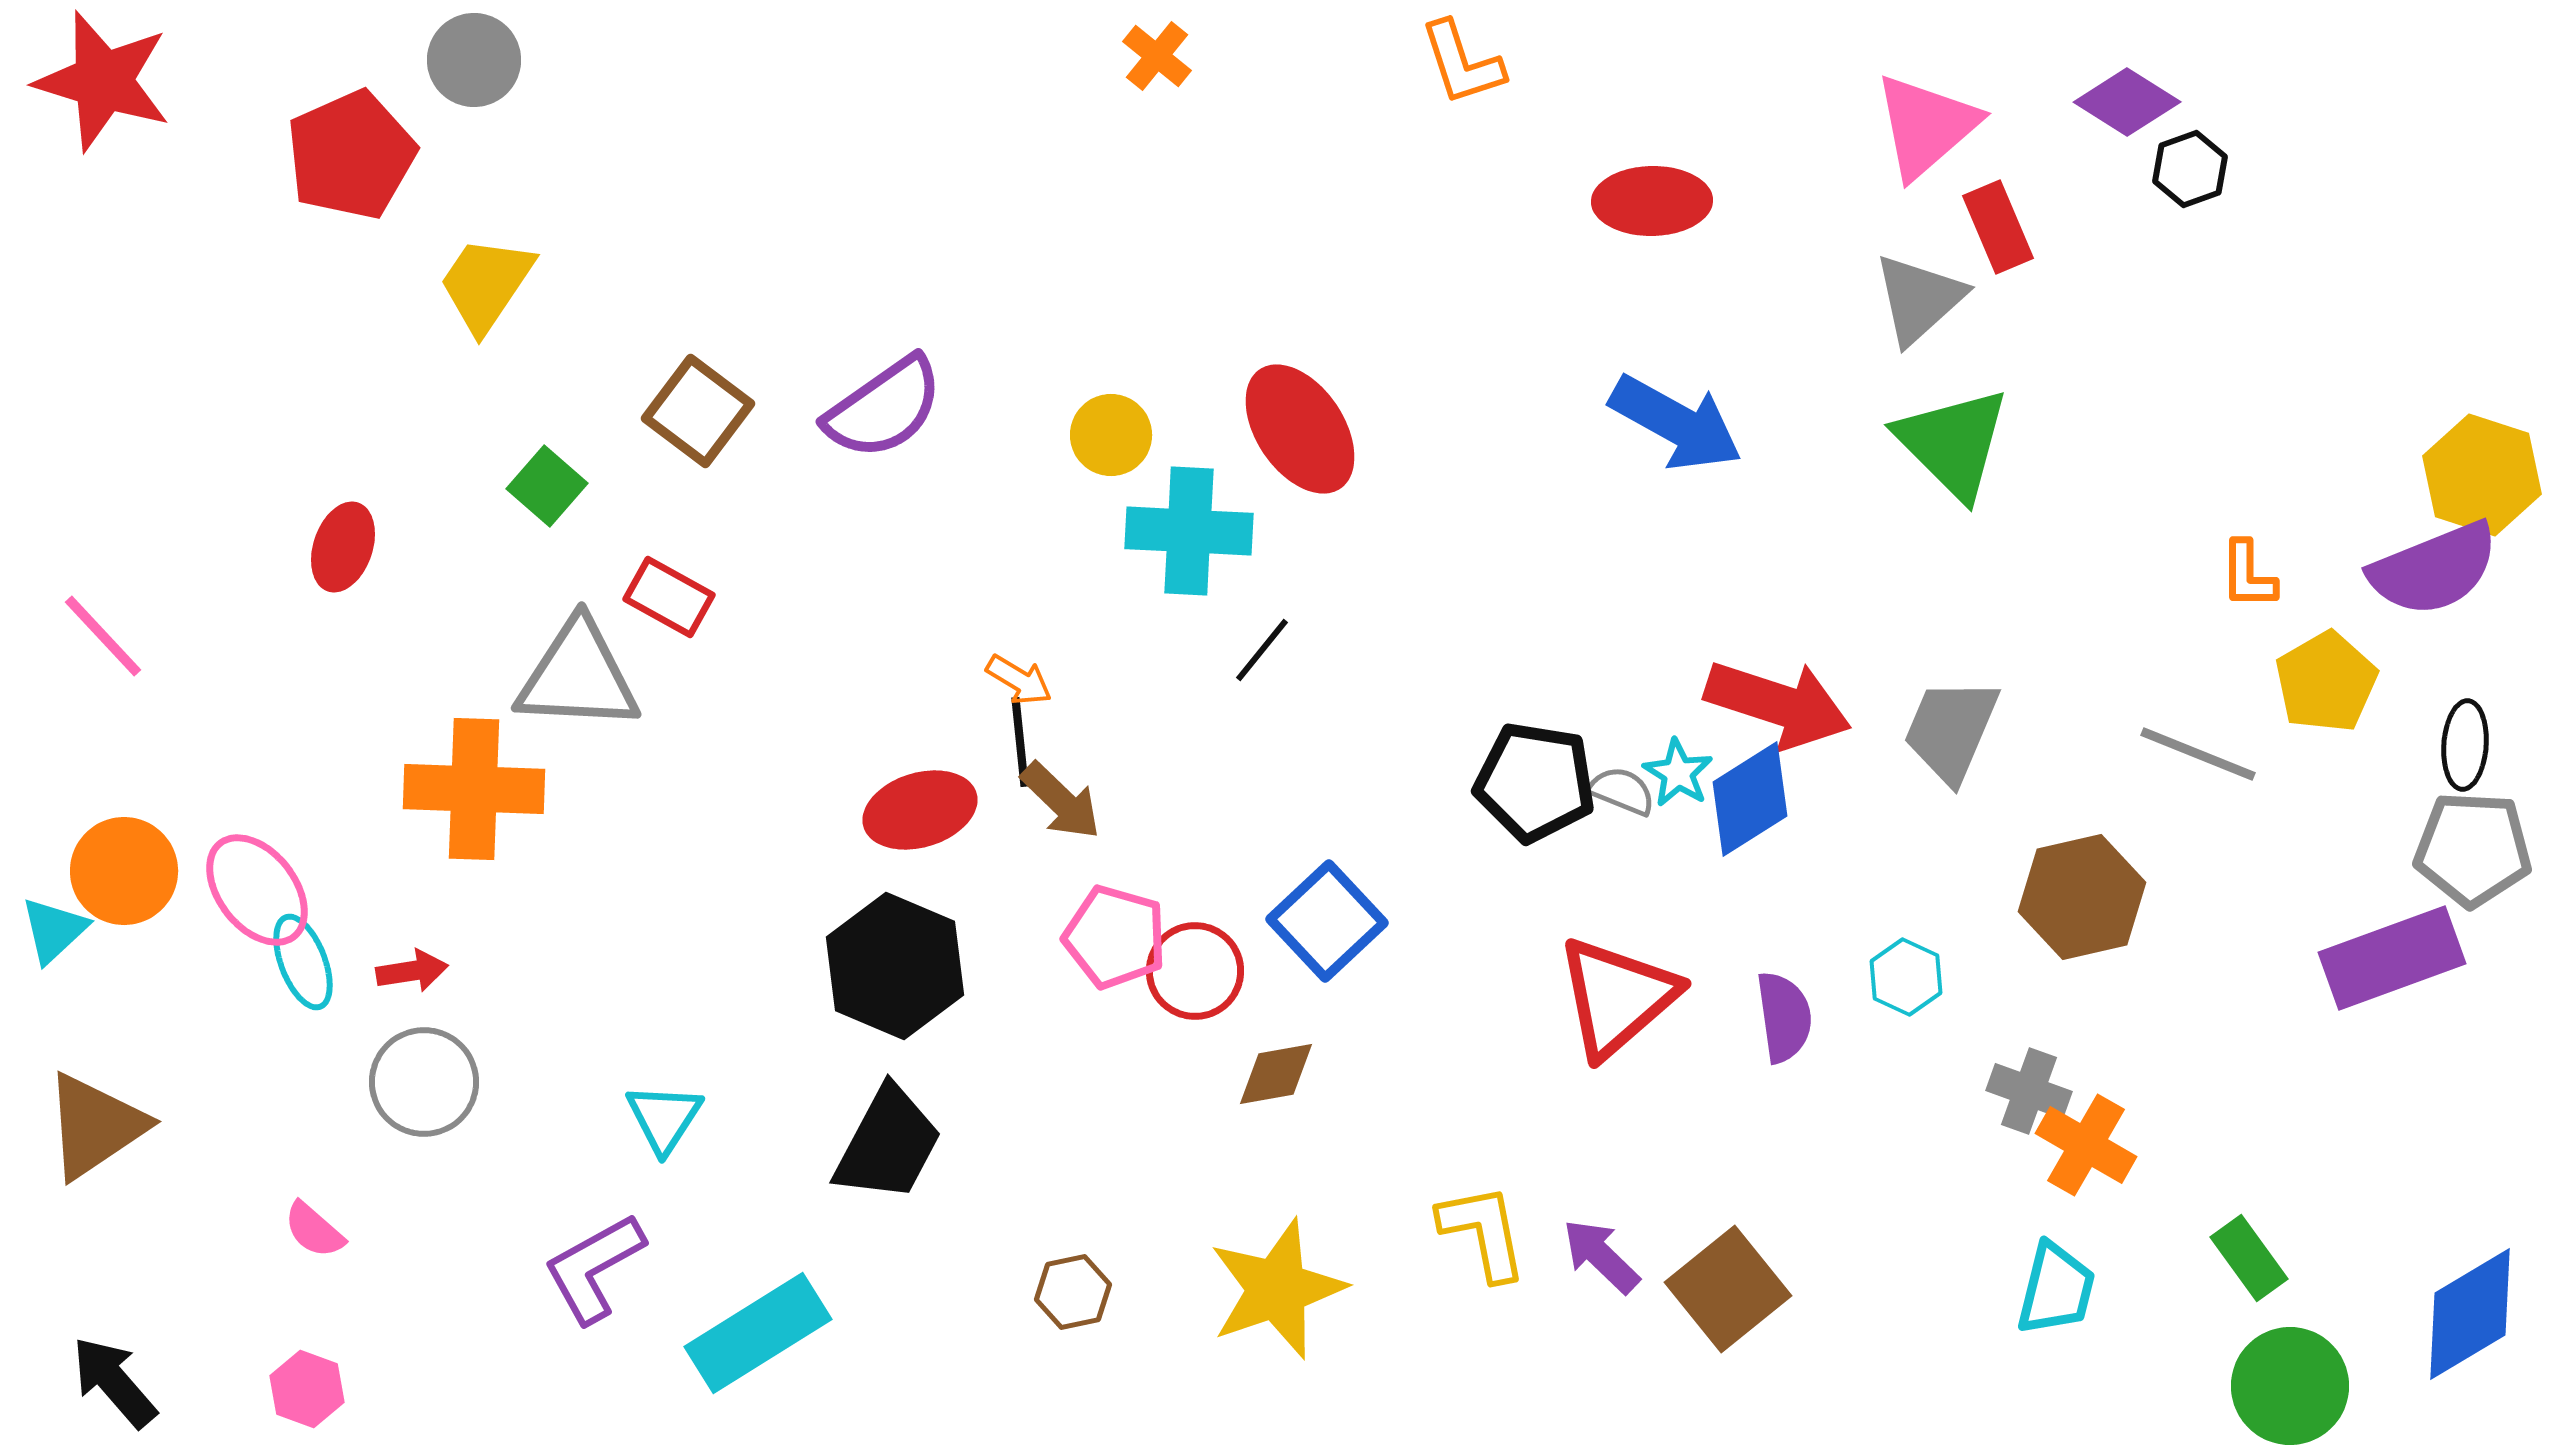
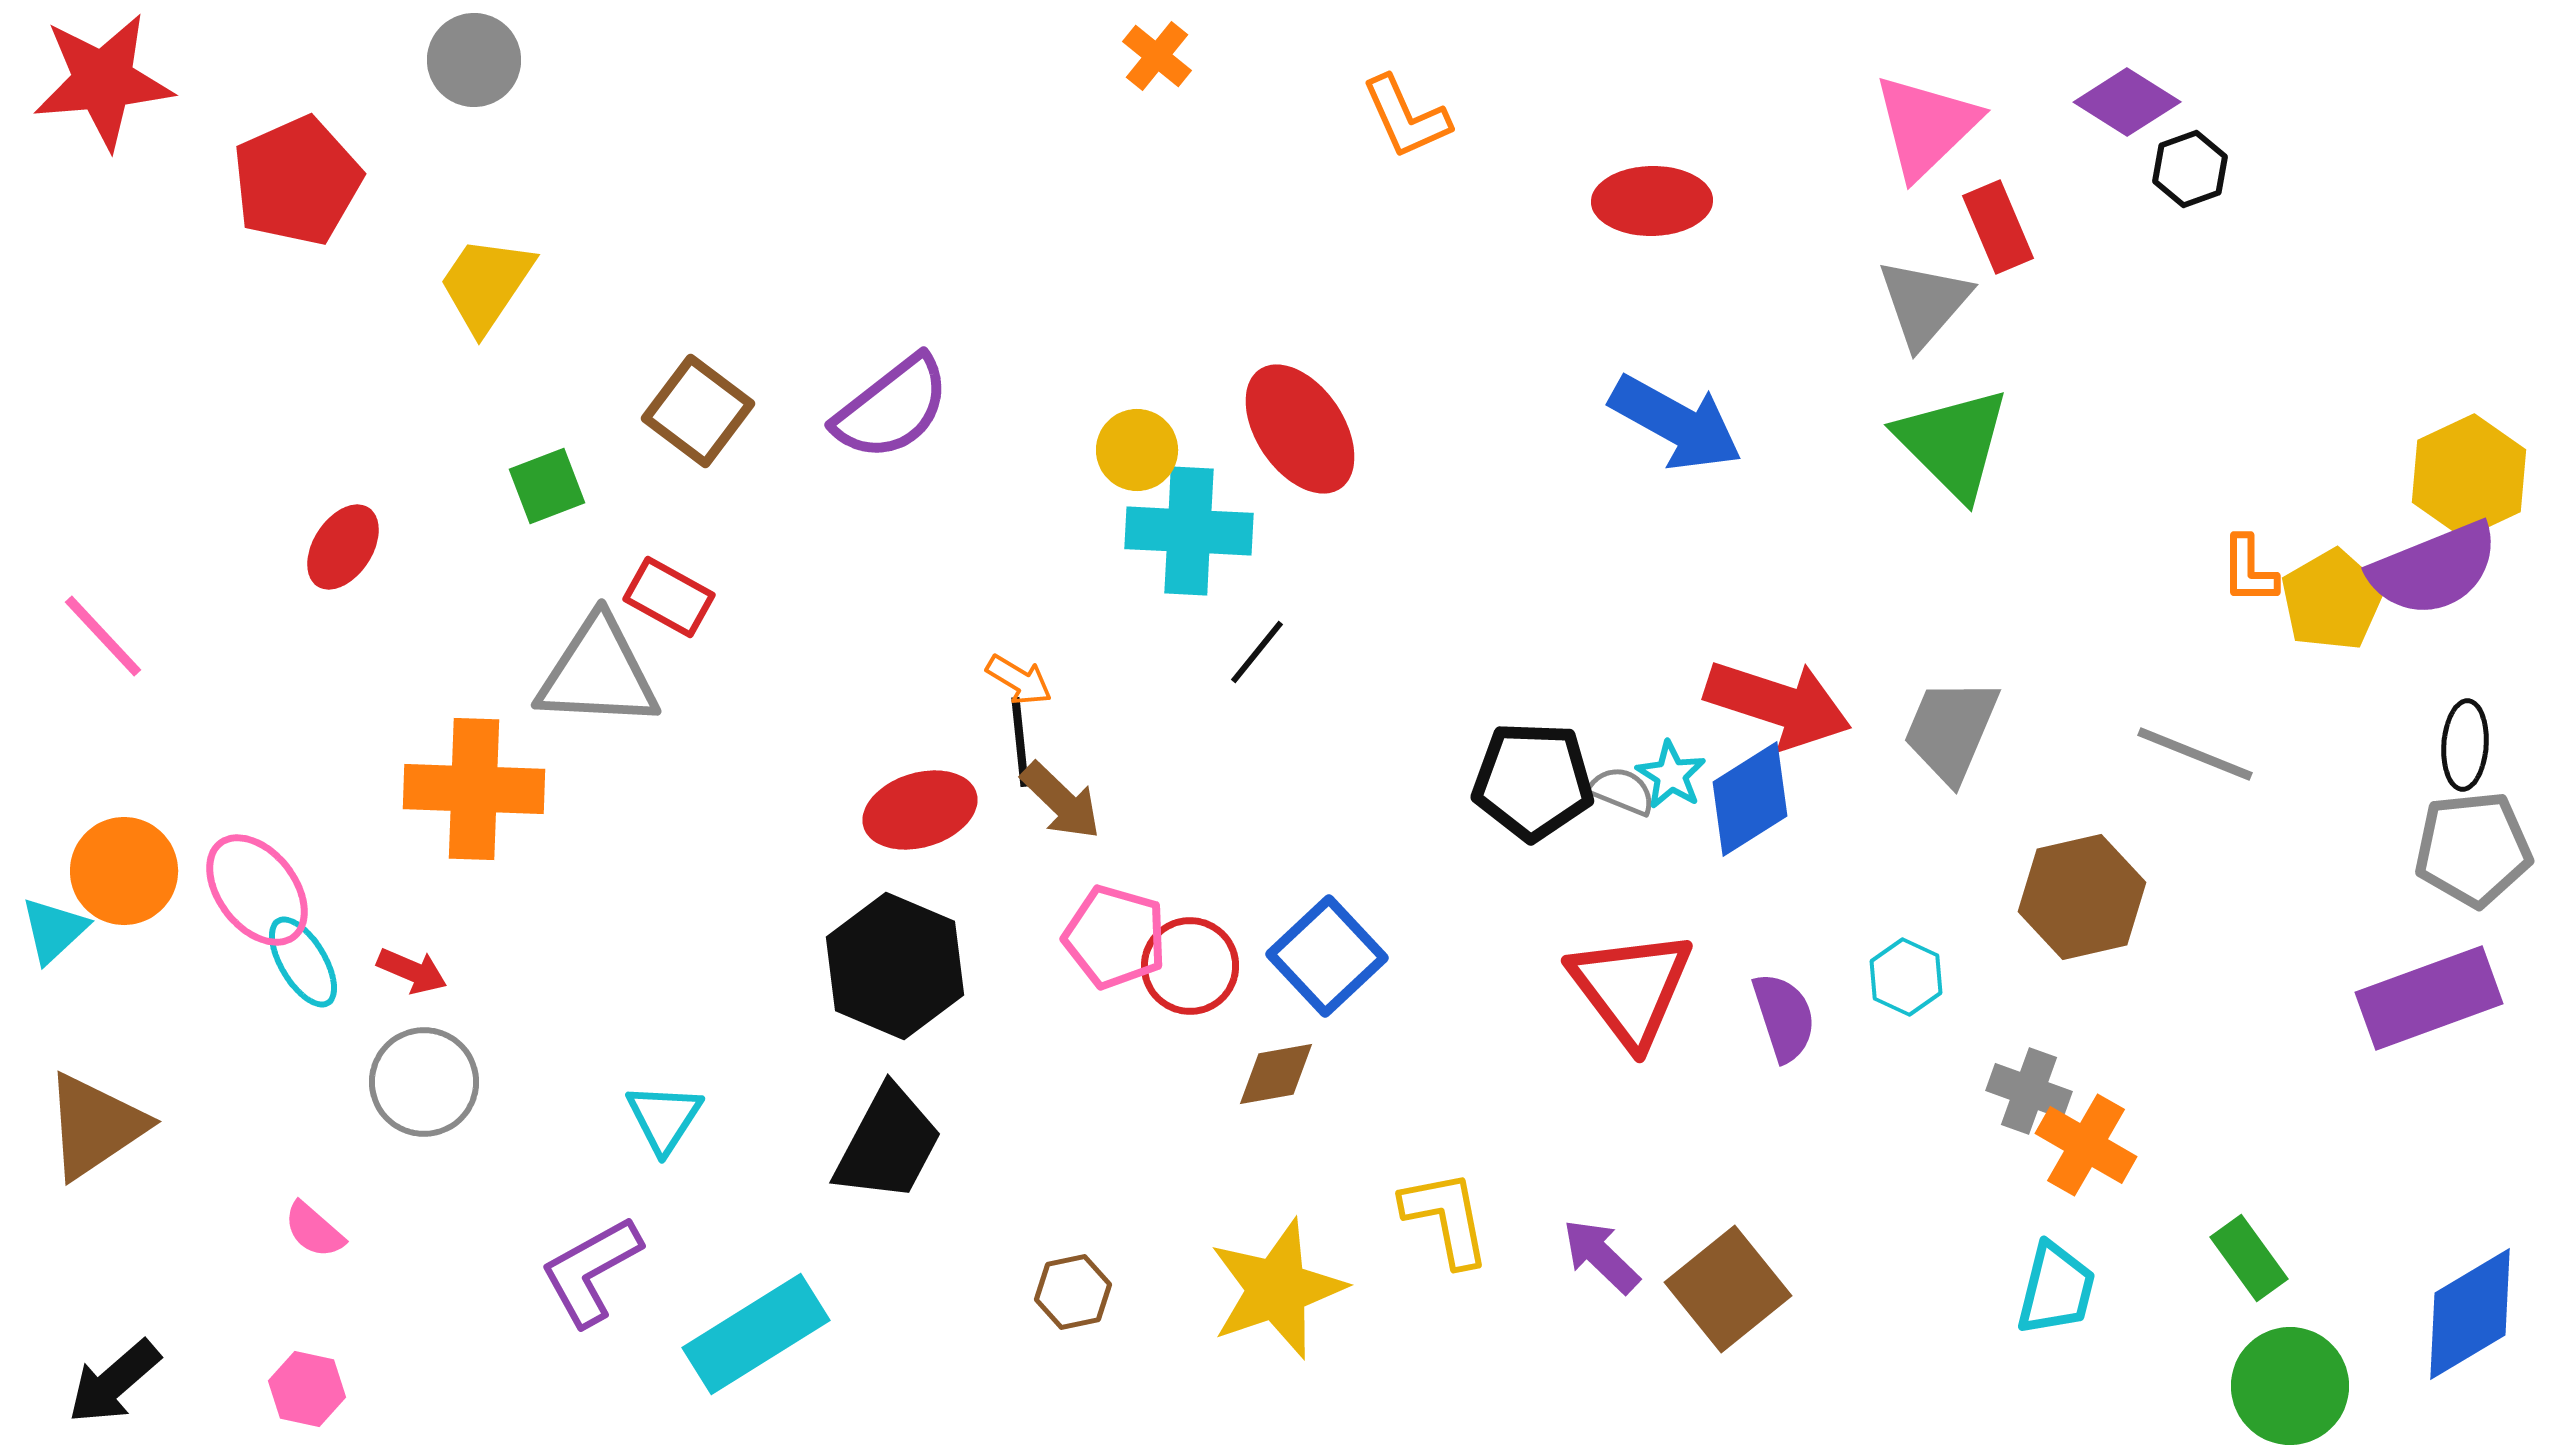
orange L-shape at (1462, 63): moved 56 px left, 54 px down; rotated 6 degrees counterclockwise
red star at (103, 81): rotated 22 degrees counterclockwise
pink triangle at (1926, 126): rotated 3 degrees counterclockwise
red pentagon at (351, 155): moved 54 px left, 26 px down
gray triangle at (1919, 299): moved 5 px right, 4 px down; rotated 7 degrees counterclockwise
purple semicircle at (884, 408): moved 8 px right; rotated 3 degrees counterclockwise
yellow circle at (1111, 435): moved 26 px right, 15 px down
yellow hexagon at (2482, 475): moved 13 px left, 1 px down; rotated 17 degrees clockwise
green square at (547, 486): rotated 28 degrees clockwise
red ellipse at (343, 547): rotated 14 degrees clockwise
orange L-shape at (2248, 575): moved 1 px right, 5 px up
black line at (1262, 650): moved 5 px left, 2 px down
gray triangle at (578, 676): moved 20 px right, 3 px up
yellow pentagon at (2326, 682): moved 6 px right, 82 px up
gray line at (2198, 754): moved 3 px left
cyan star at (1678, 773): moved 7 px left, 2 px down
black pentagon at (1535, 782): moved 2 px left, 1 px up; rotated 7 degrees counterclockwise
gray pentagon at (2473, 849): rotated 9 degrees counterclockwise
blue square at (1327, 921): moved 35 px down
purple rectangle at (2392, 958): moved 37 px right, 40 px down
cyan ellipse at (303, 962): rotated 10 degrees counterclockwise
red arrow at (412, 971): rotated 32 degrees clockwise
red circle at (1195, 971): moved 5 px left, 5 px up
red triangle at (1617, 997): moved 14 px right, 9 px up; rotated 26 degrees counterclockwise
purple semicircle at (1784, 1017): rotated 10 degrees counterclockwise
yellow L-shape at (1483, 1232): moved 37 px left, 14 px up
purple L-shape at (594, 1268): moved 3 px left, 3 px down
cyan rectangle at (758, 1333): moved 2 px left, 1 px down
black arrow at (114, 1382): rotated 90 degrees counterclockwise
pink hexagon at (307, 1389): rotated 8 degrees counterclockwise
